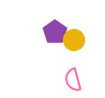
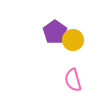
yellow circle: moved 1 px left
